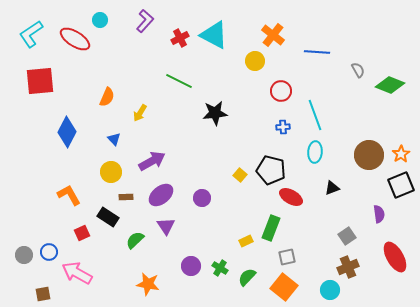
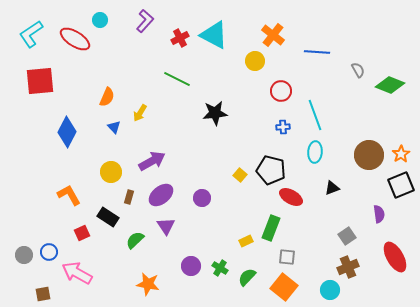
green line at (179, 81): moved 2 px left, 2 px up
blue triangle at (114, 139): moved 12 px up
brown rectangle at (126, 197): moved 3 px right; rotated 72 degrees counterclockwise
gray square at (287, 257): rotated 18 degrees clockwise
